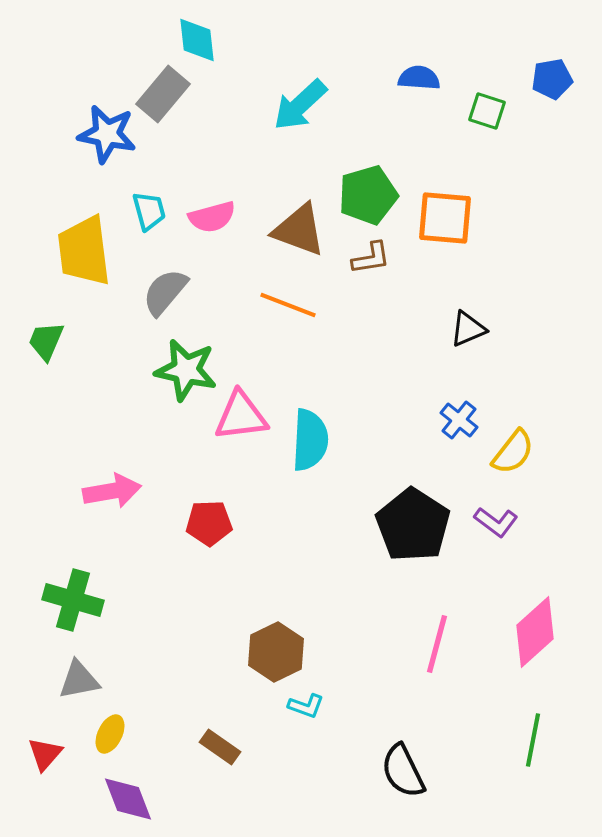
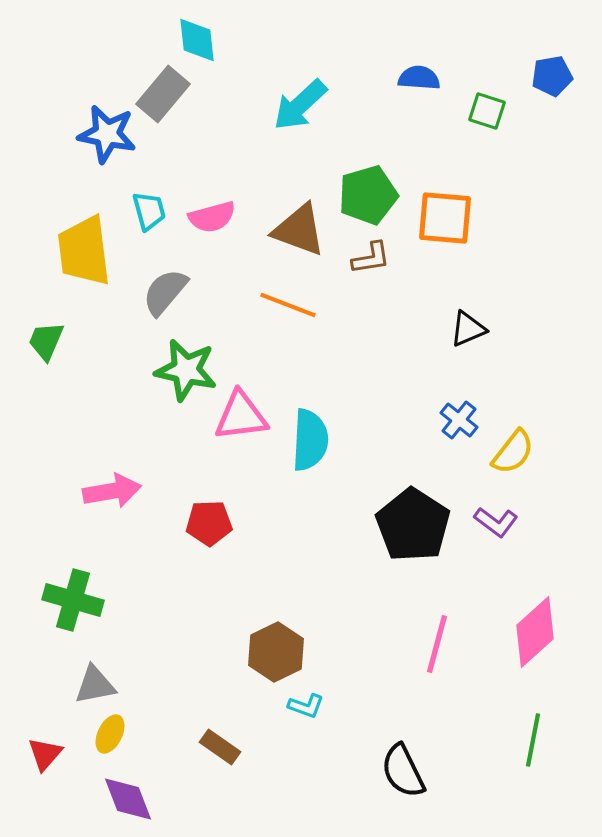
blue pentagon: moved 3 px up
gray triangle: moved 16 px right, 5 px down
